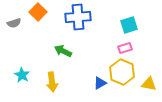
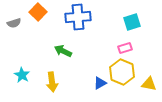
cyan square: moved 3 px right, 3 px up
